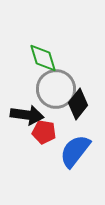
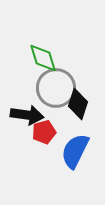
gray circle: moved 1 px up
black diamond: rotated 20 degrees counterclockwise
red pentagon: rotated 25 degrees counterclockwise
blue semicircle: rotated 12 degrees counterclockwise
